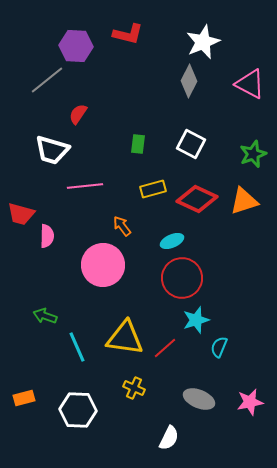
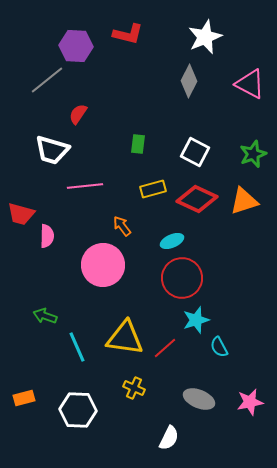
white star: moved 2 px right, 5 px up
white square: moved 4 px right, 8 px down
cyan semicircle: rotated 50 degrees counterclockwise
